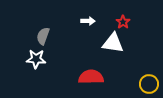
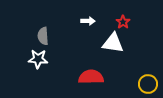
gray semicircle: rotated 24 degrees counterclockwise
white star: moved 2 px right
yellow circle: moved 1 px left
